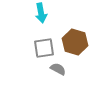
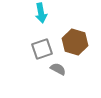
gray square: moved 2 px left, 1 px down; rotated 10 degrees counterclockwise
